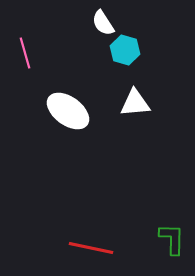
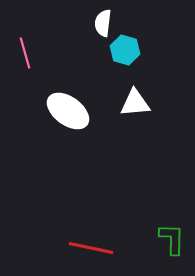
white semicircle: rotated 40 degrees clockwise
